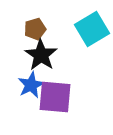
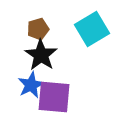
brown pentagon: moved 3 px right
purple square: moved 1 px left
